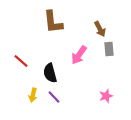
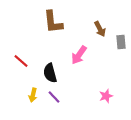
gray rectangle: moved 12 px right, 7 px up
